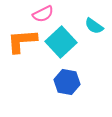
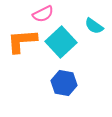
blue hexagon: moved 3 px left, 1 px down
